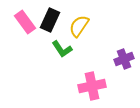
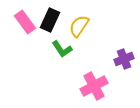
pink cross: moved 2 px right; rotated 16 degrees counterclockwise
